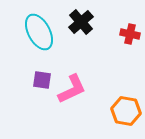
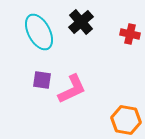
orange hexagon: moved 9 px down
